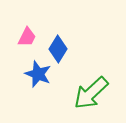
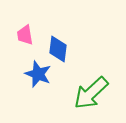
pink trapezoid: moved 2 px left, 2 px up; rotated 145 degrees clockwise
blue diamond: rotated 24 degrees counterclockwise
